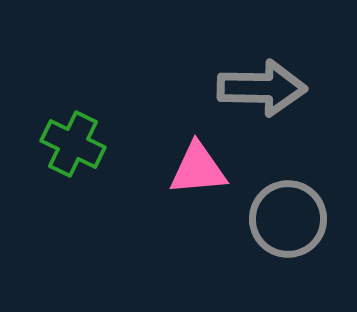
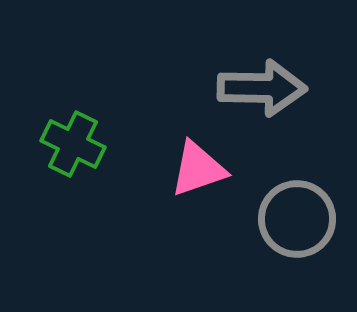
pink triangle: rotated 14 degrees counterclockwise
gray circle: moved 9 px right
